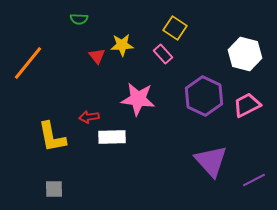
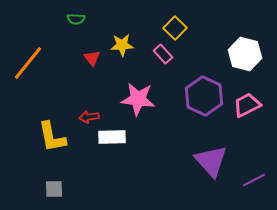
green semicircle: moved 3 px left
yellow square: rotated 10 degrees clockwise
red triangle: moved 5 px left, 2 px down
